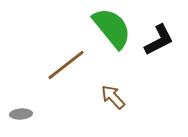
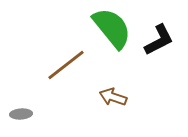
brown arrow: rotated 28 degrees counterclockwise
